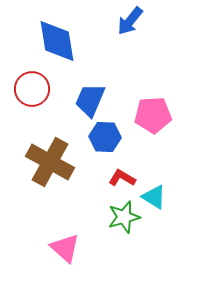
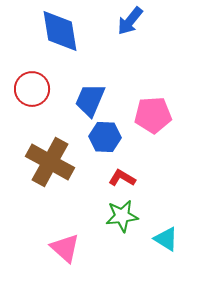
blue diamond: moved 3 px right, 10 px up
cyan triangle: moved 12 px right, 42 px down
green star: moved 2 px left, 1 px up; rotated 8 degrees clockwise
